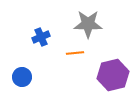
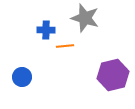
gray star: moved 3 px left, 6 px up; rotated 16 degrees clockwise
blue cross: moved 5 px right, 7 px up; rotated 24 degrees clockwise
orange line: moved 10 px left, 7 px up
